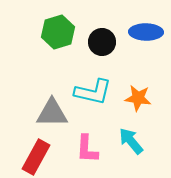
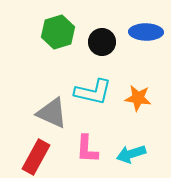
gray triangle: rotated 24 degrees clockwise
cyan arrow: moved 13 px down; rotated 68 degrees counterclockwise
